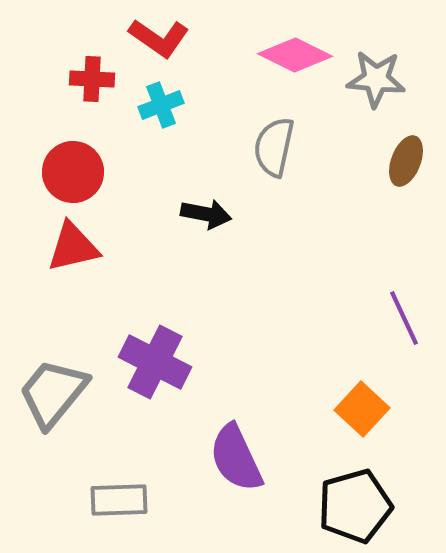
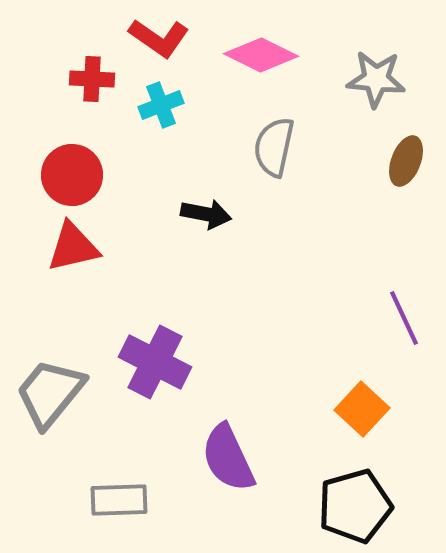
pink diamond: moved 34 px left
red circle: moved 1 px left, 3 px down
gray trapezoid: moved 3 px left
purple semicircle: moved 8 px left
